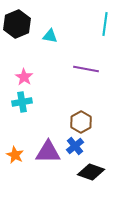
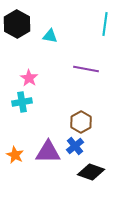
black hexagon: rotated 8 degrees counterclockwise
pink star: moved 5 px right, 1 px down
